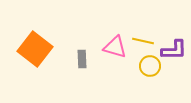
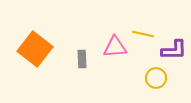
yellow line: moved 7 px up
pink triangle: rotated 20 degrees counterclockwise
yellow circle: moved 6 px right, 12 px down
